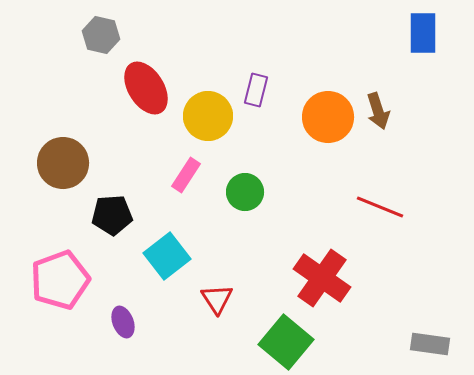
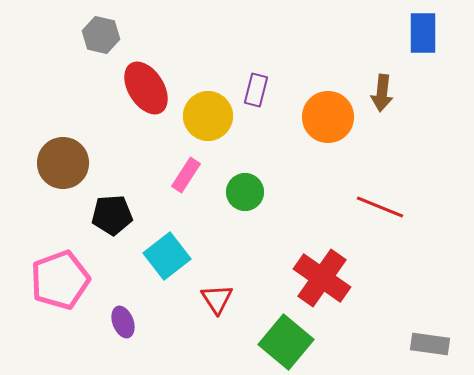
brown arrow: moved 4 px right, 18 px up; rotated 24 degrees clockwise
